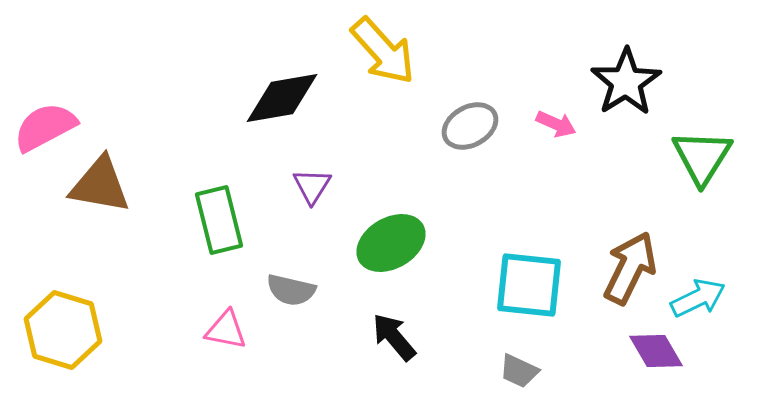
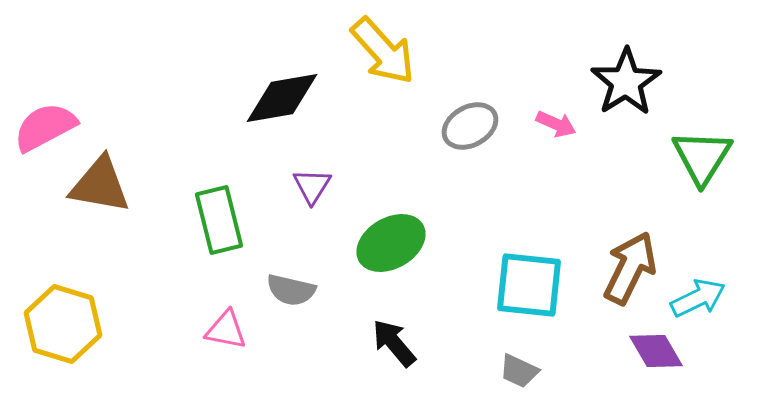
yellow hexagon: moved 6 px up
black arrow: moved 6 px down
